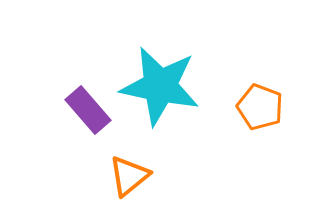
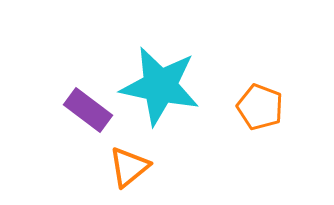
purple rectangle: rotated 12 degrees counterclockwise
orange triangle: moved 9 px up
